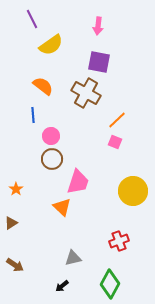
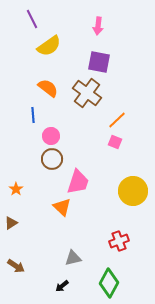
yellow semicircle: moved 2 px left, 1 px down
orange semicircle: moved 5 px right, 2 px down
brown cross: moved 1 px right; rotated 8 degrees clockwise
brown arrow: moved 1 px right, 1 px down
green diamond: moved 1 px left, 1 px up
